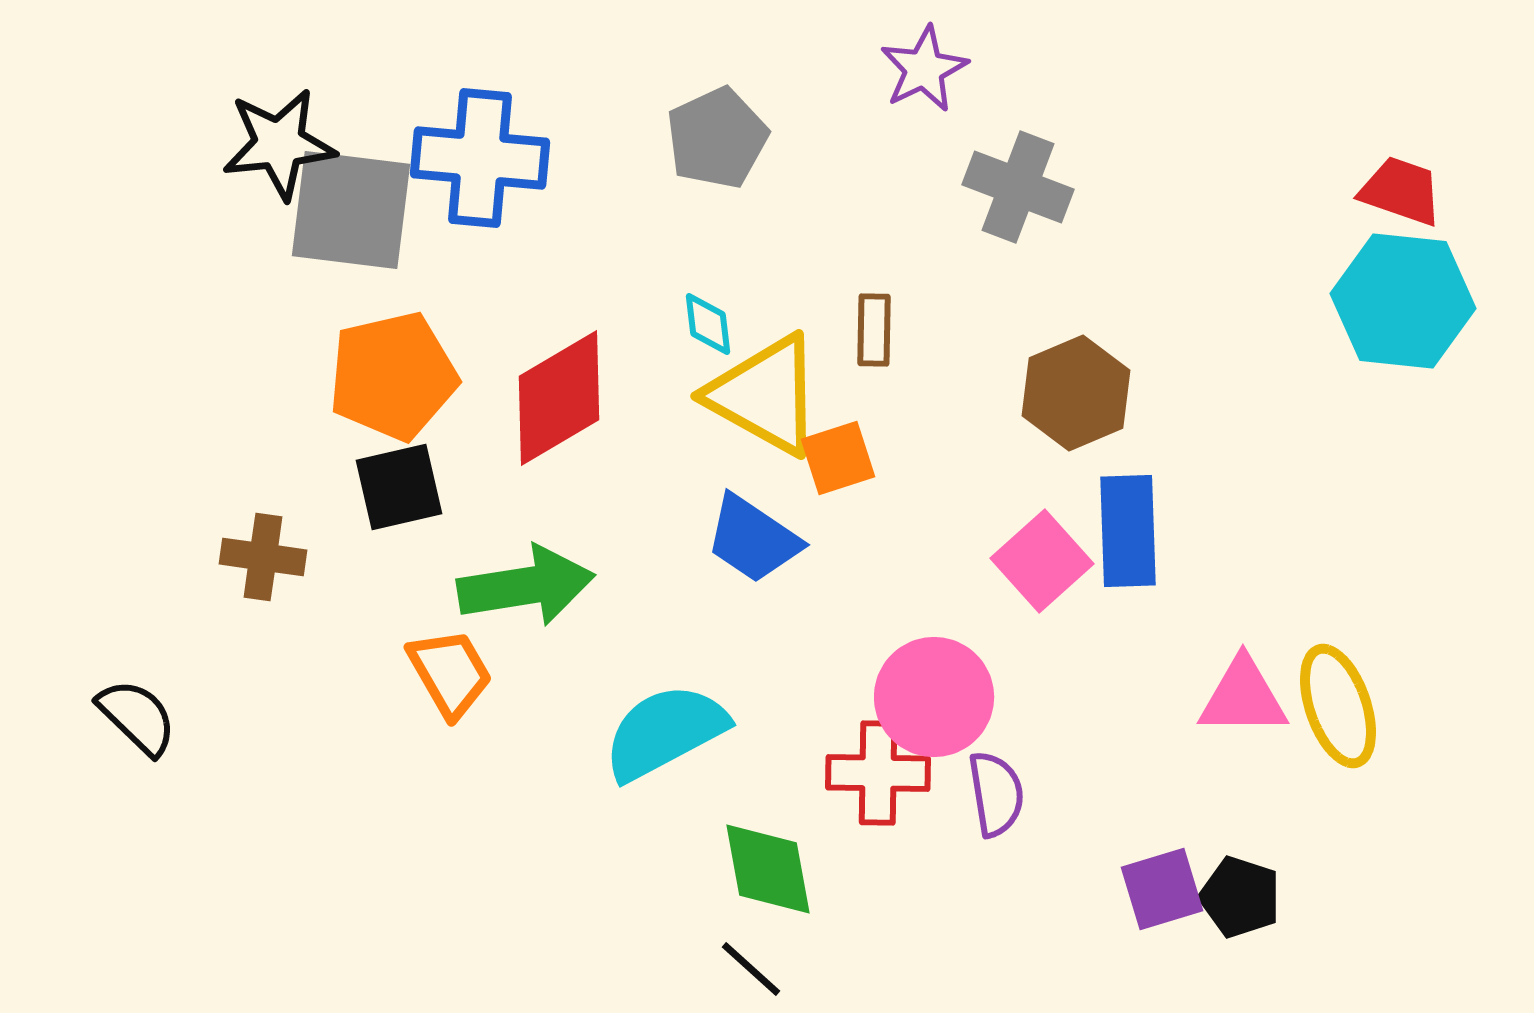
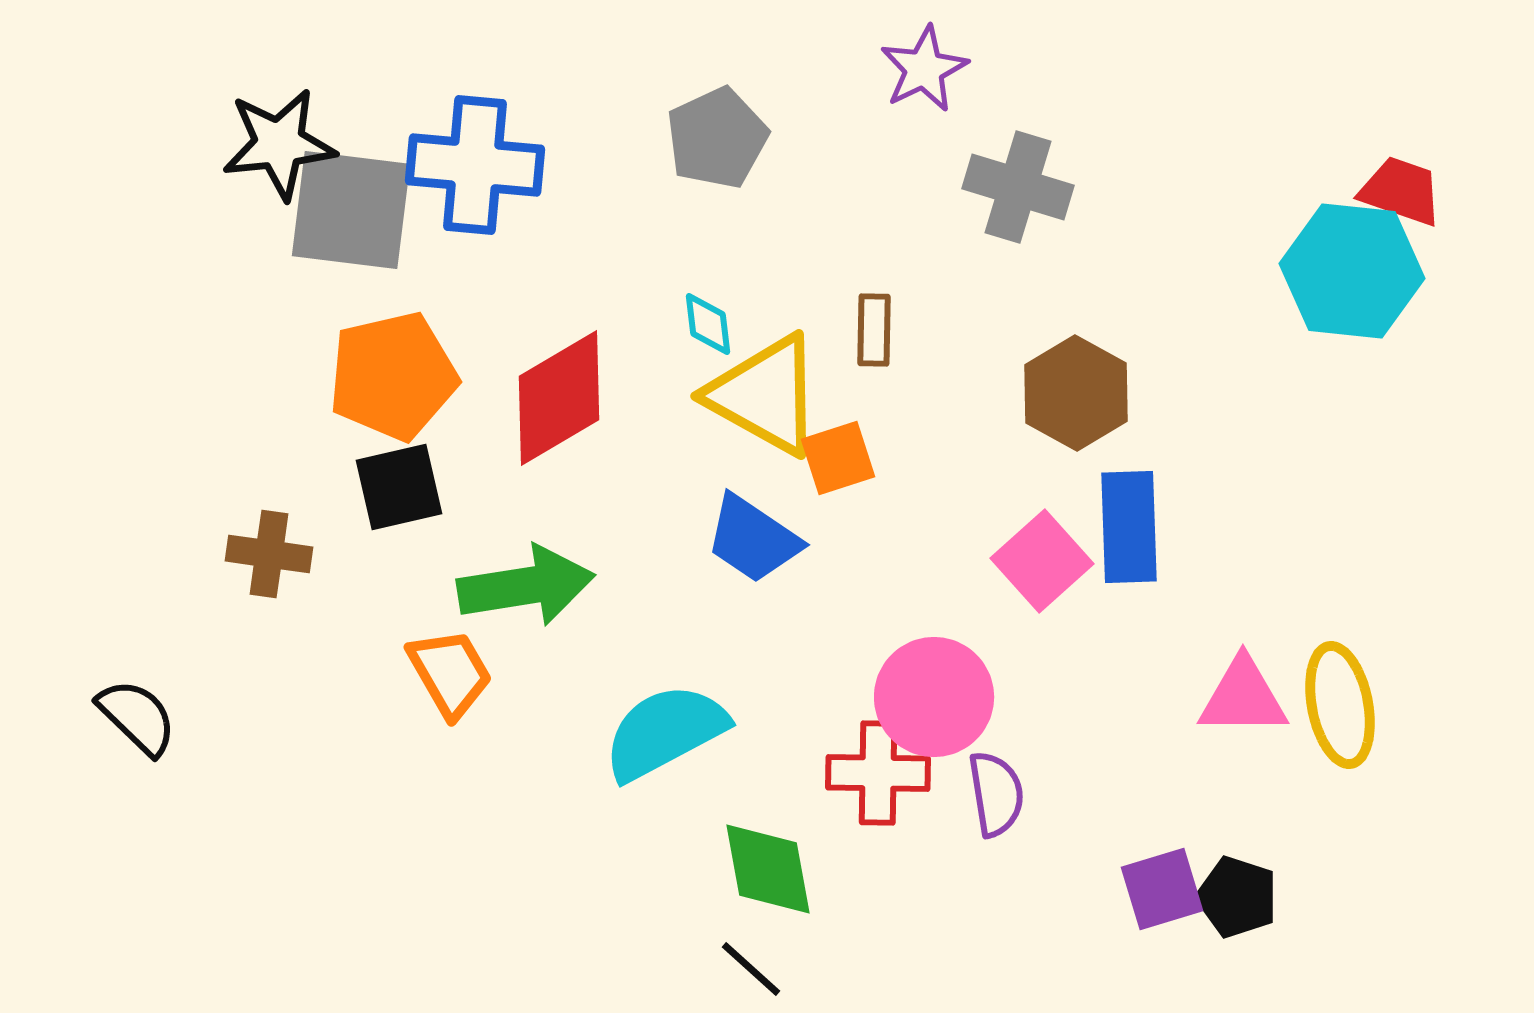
blue cross: moved 5 px left, 7 px down
gray cross: rotated 4 degrees counterclockwise
cyan hexagon: moved 51 px left, 30 px up
brown hexagon: rotated 8 degrees counterclockwise
blue rectangle: moved 1 px right, 4 px up
brown cross: moved 6 px right, 3 px up
yellow ellipse: moved 2 px right, 1 px up; rotated 8 degrees clockwise
black pentagon: moved 3 px left
